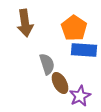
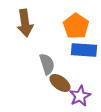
orange pentagon: moved 2 px right, 2 px up
brown ellipse: rotated 25 degrees counterclockwise
